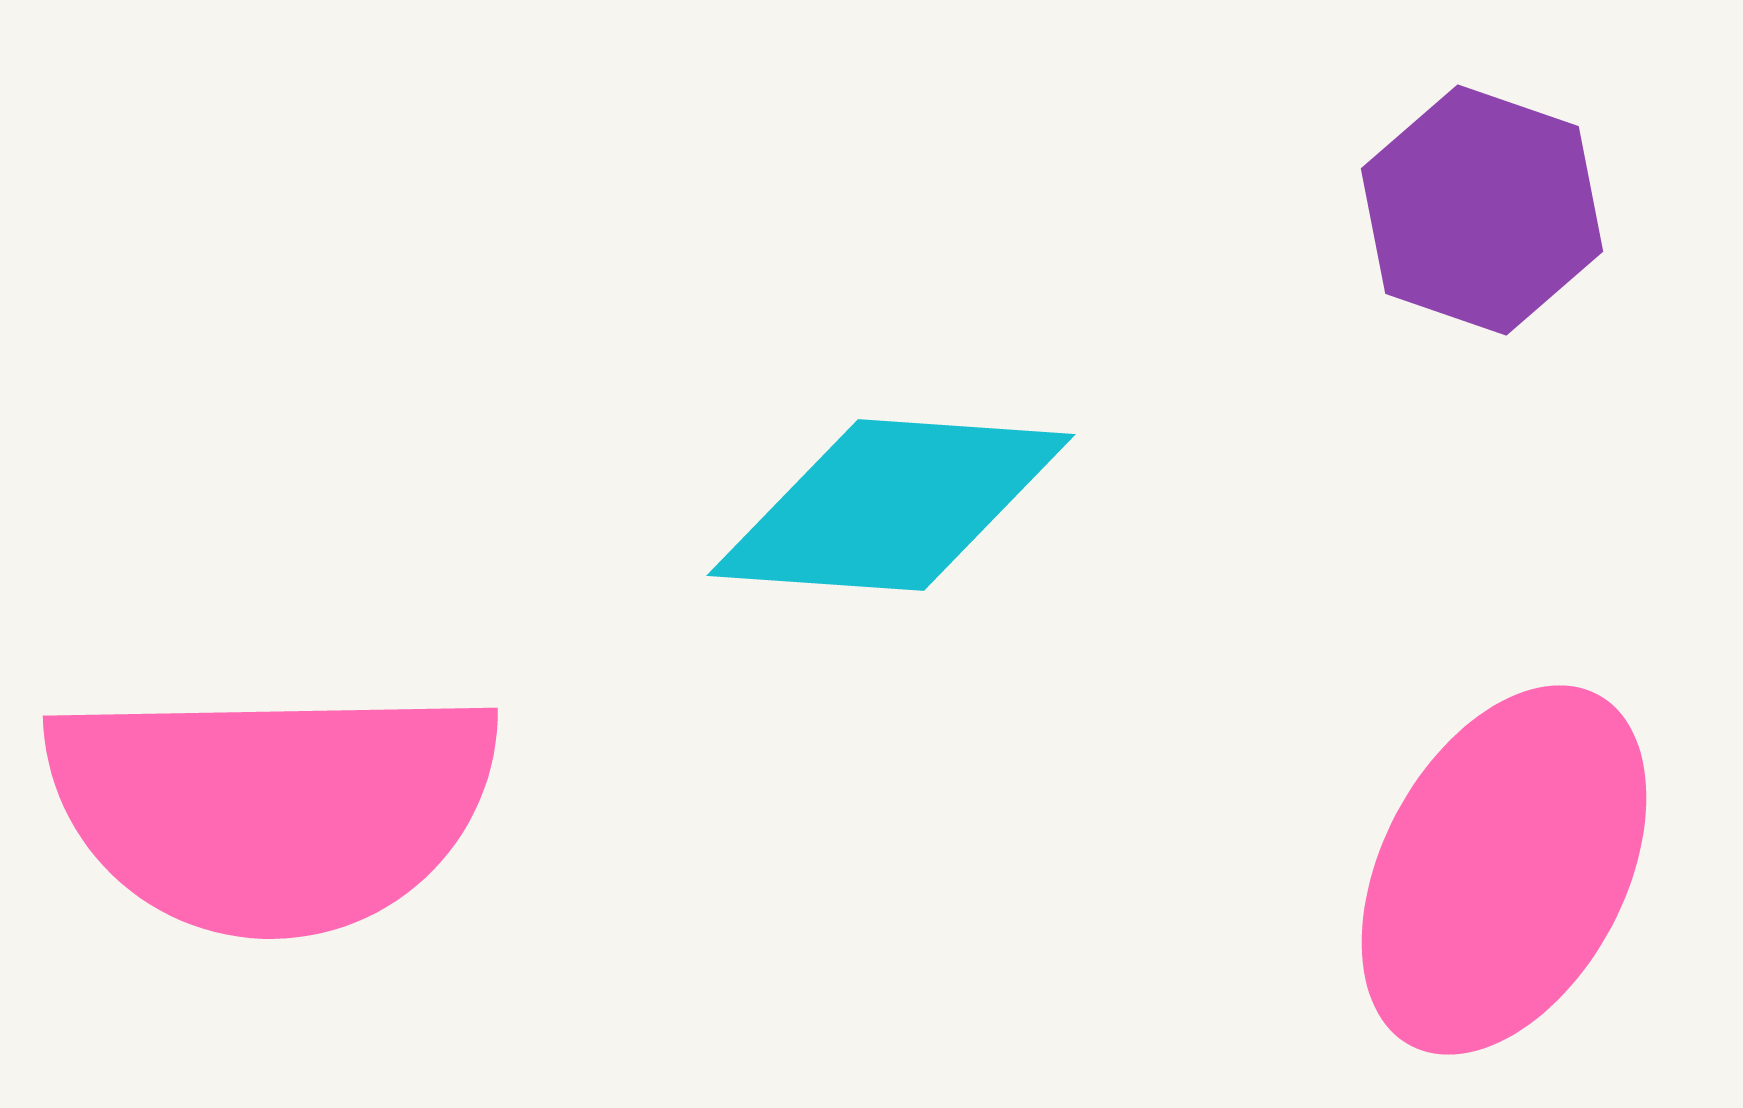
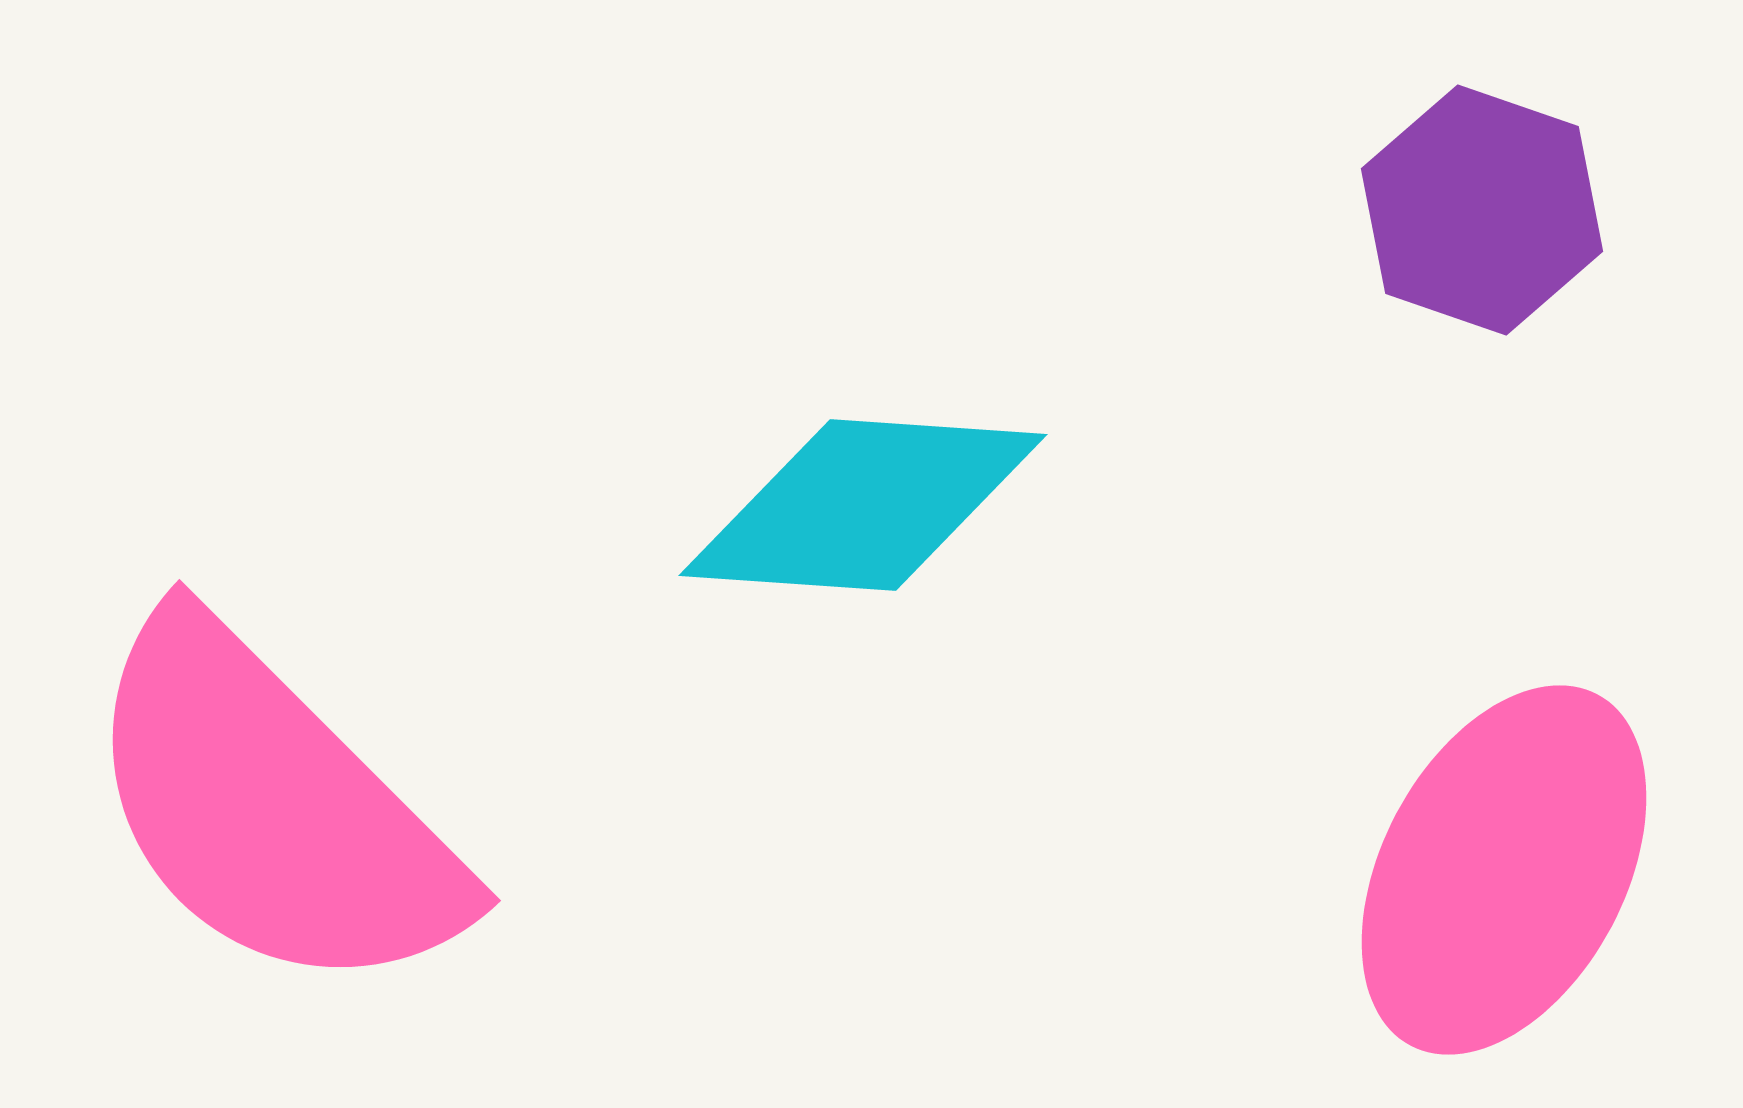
cyan diamond: moved 28 px left
pink semicircle: rotated 46 degrees clockwise
